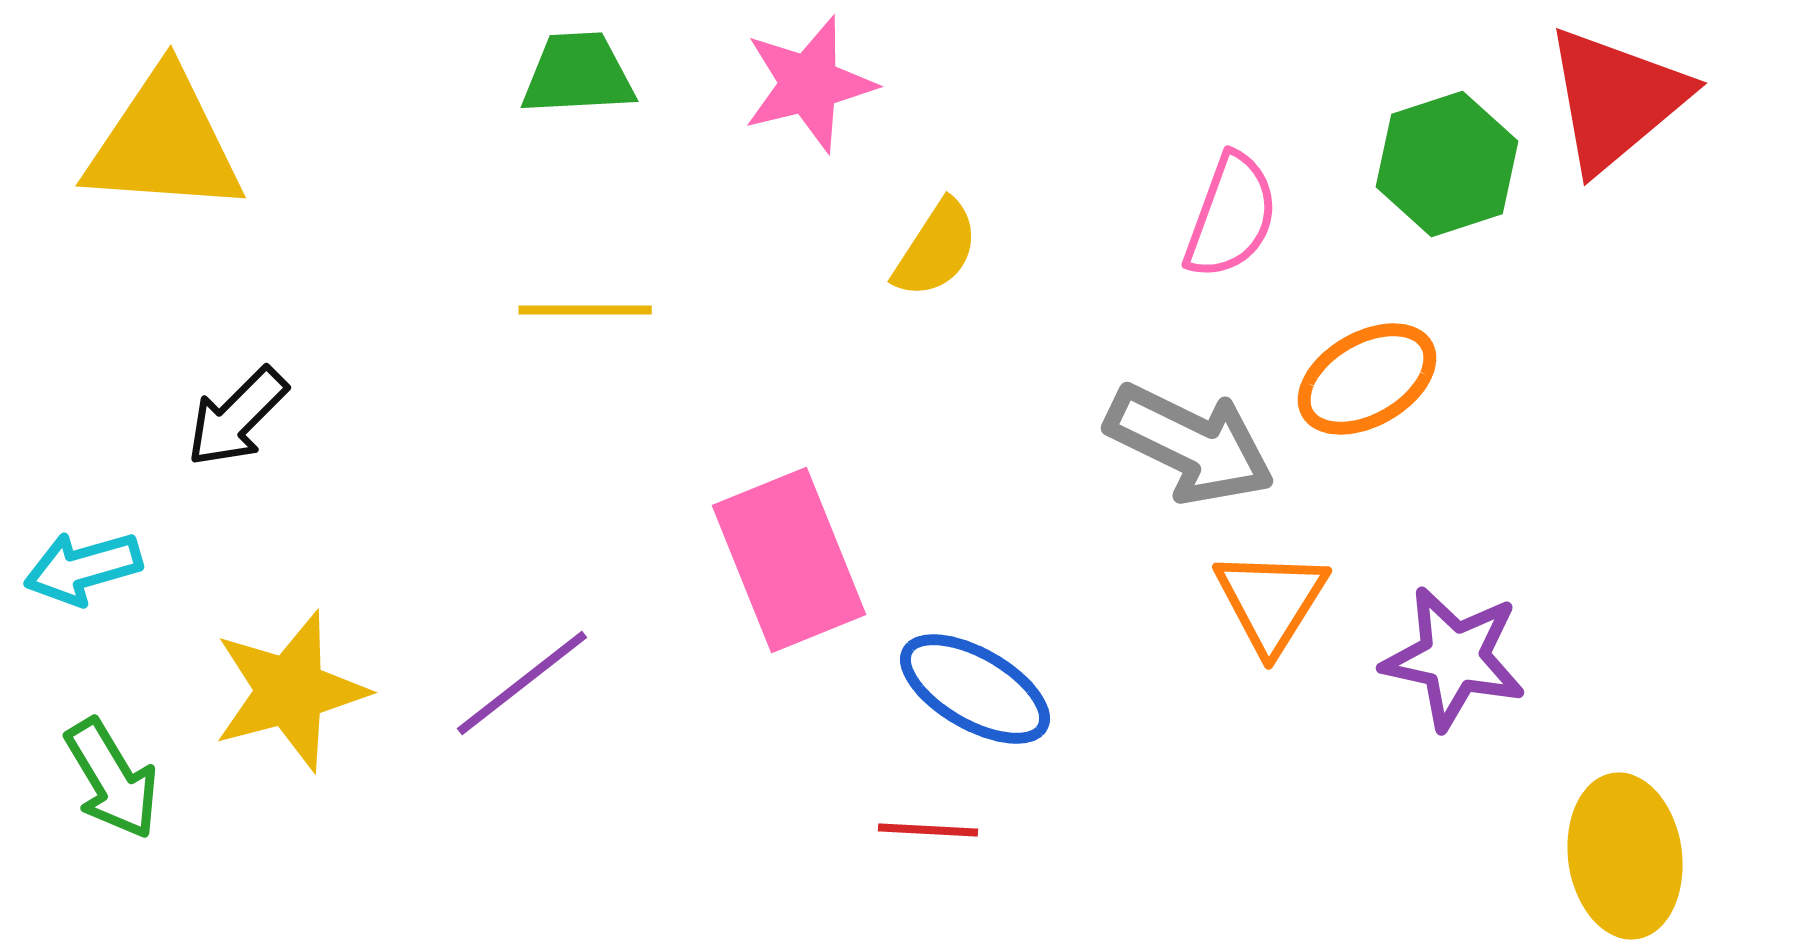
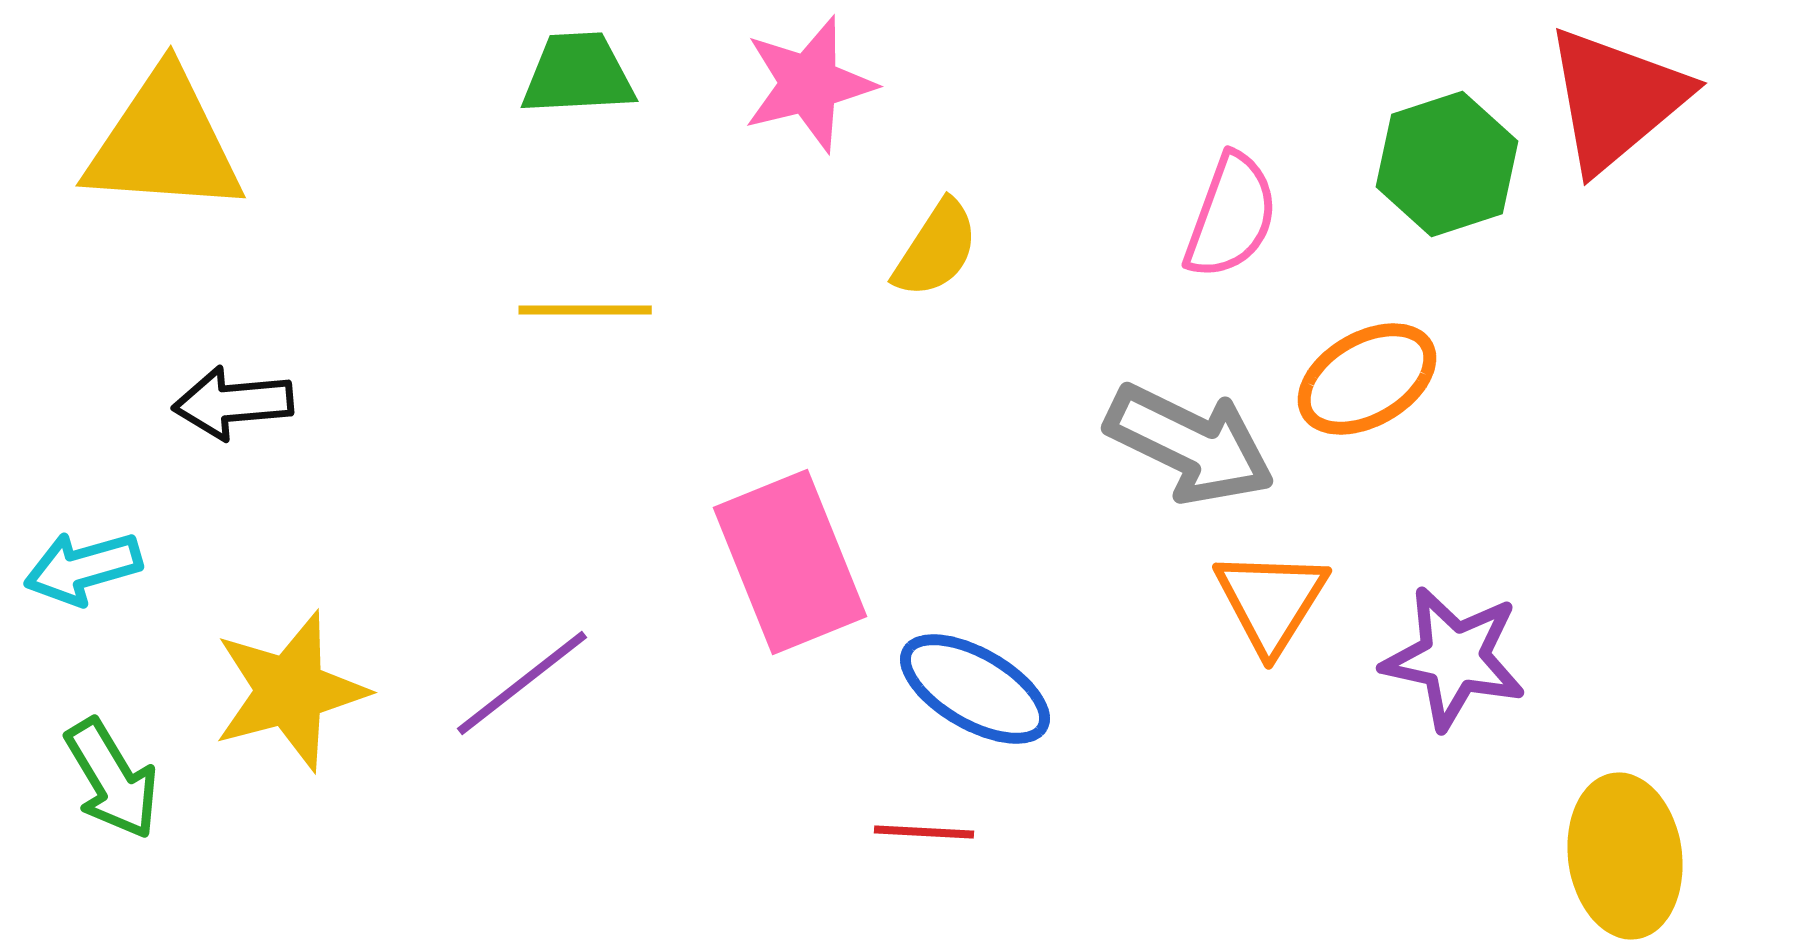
black arrow: moved 4 px left, 14 px up; rotated 40 degrees clockwise
pink rectangle: moved 1 px right, 2 px down
red line: moved 4 px left, 2 px down
